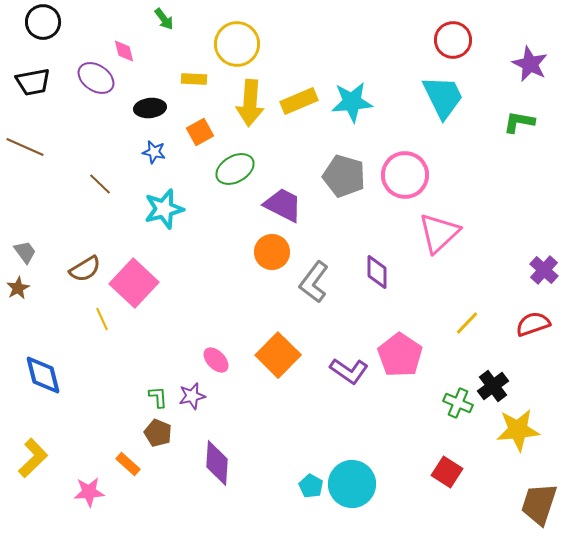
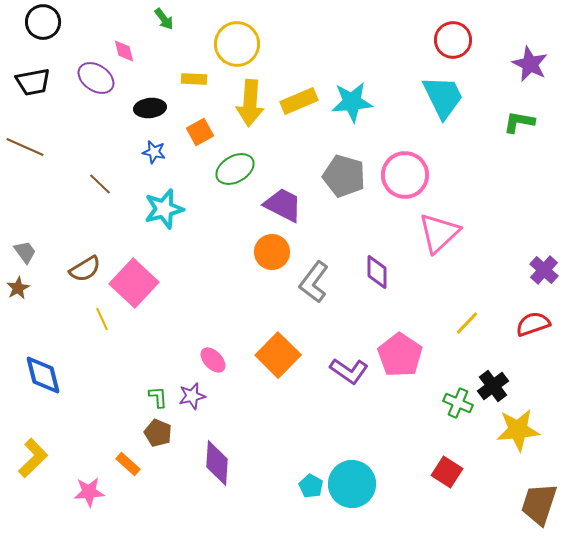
pink ellipse at (216, 360): moved 3 px left
